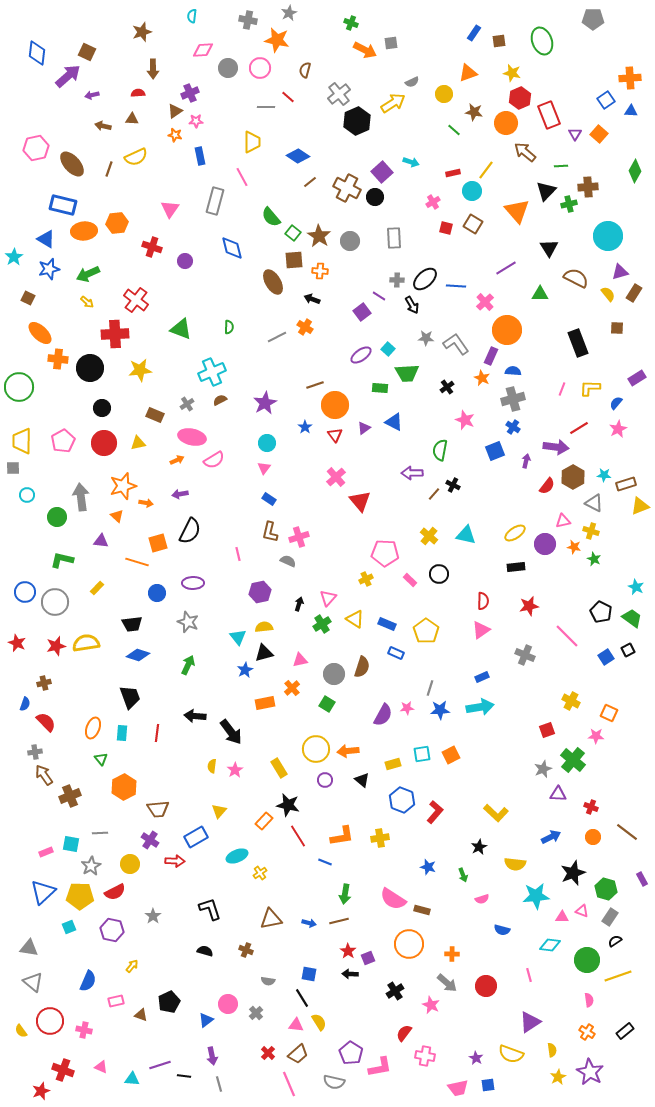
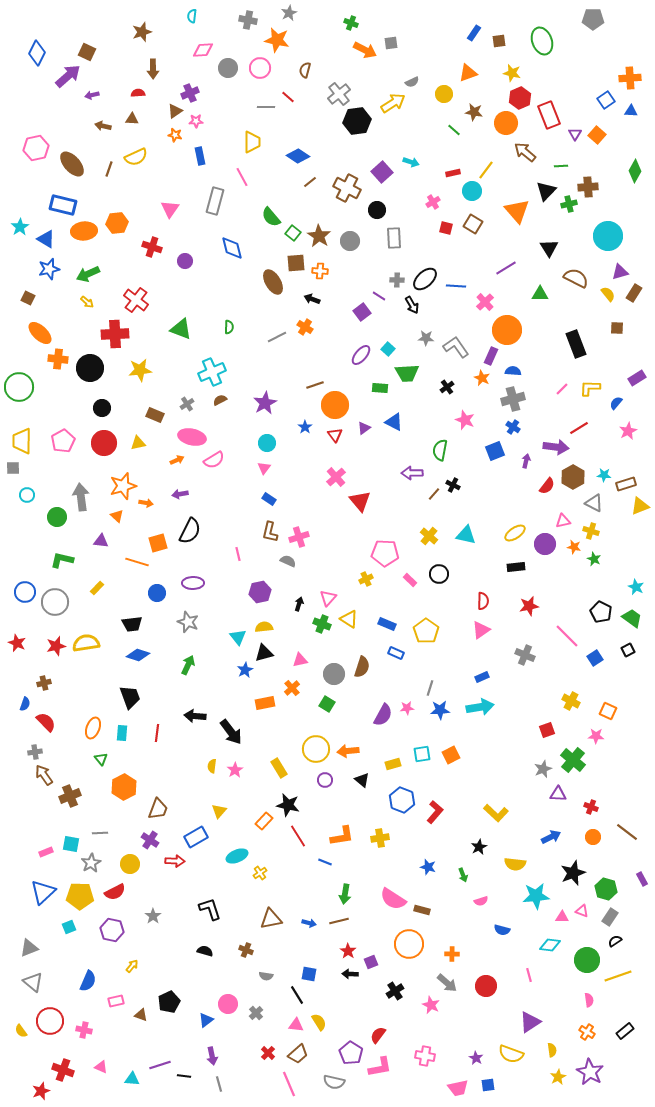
blue diamond at (37, 53): rotated 20 degrees clockwise
black hexagon at (357, 121): rotated 16 degrees clockwise
orange square at (599, 134): moved 2 px left, 1 px down
black circle at (375, 197): moved 2 px right, 13 px down
cyan star at (14, 257): moved 6 px right, 30 px up
brown square at (294, 260): moved 2 px right, 3 px down
black rectangle at (578, 343): moved 2 px left, 1 px down
gray L-shape at (456, 344): moved 3 px down
purple ellipse at (361, 355): rotated 15 degrees counterclockwise
pink line at (562, 389): rotated 24 degrees clockwise
pink star at (618, 429): moved 10 px right, 2 px down
yellow triangle at (355, 619): moved 6 px left
green cross at (322, 624): rotated 36 degrees counterclockwise
blue square at (606, 657): moved 11 px left, 1 px down
orange square at (609, 713): moved 1 px left, 2 px up
brown trapezoid at (158, 809): rotated 65 degrees counterclockwise
gray star at (91, 866): moved 3 px up
pink semicircle at (482, 899): moved 1 px left, 2 px down
gray triangle at (29, 948): rotated 30 degrees counterclockwise
purple square at (368, 958): moved 3 px right, 4 px down
gray semicircle at (268, 981): moved 2 px left, 5 px up
black line at (302, 998): moved 5 px left, 3 px up
red semicircle at (404, 1033): moved 26 px left, 2 px down
